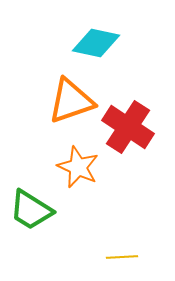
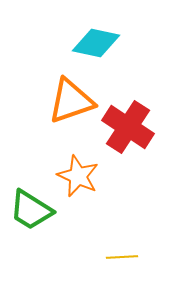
orange star: moved 9 px down
